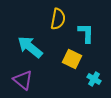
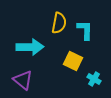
yellow semicircle: moved 1 px right, 4 px down
cyan L-shape: moved 1 px left, 3 px up
cyan arrow: rotated 140 degrees clockwise
yellow square: moved 1 px right, 2 px down
